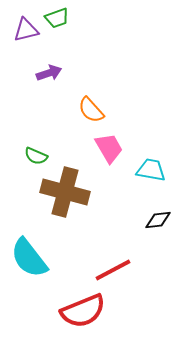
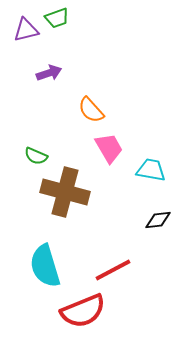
cyan semicircle: moved 16 px right, 8 px down; rotated 21 degrees clockwise
